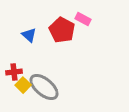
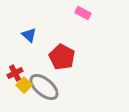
pink rectangle: moved 6 px up
red pentagon: moved 27 px down
red cross: moved 1 px right, 1 px down; rotated 21 degrees counterclockwise
yellow square: moved 1 px right
